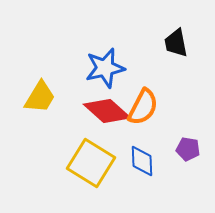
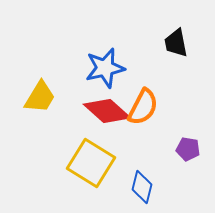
blue diamond: moved 26 px down; rotated 16 degrees clockwise
